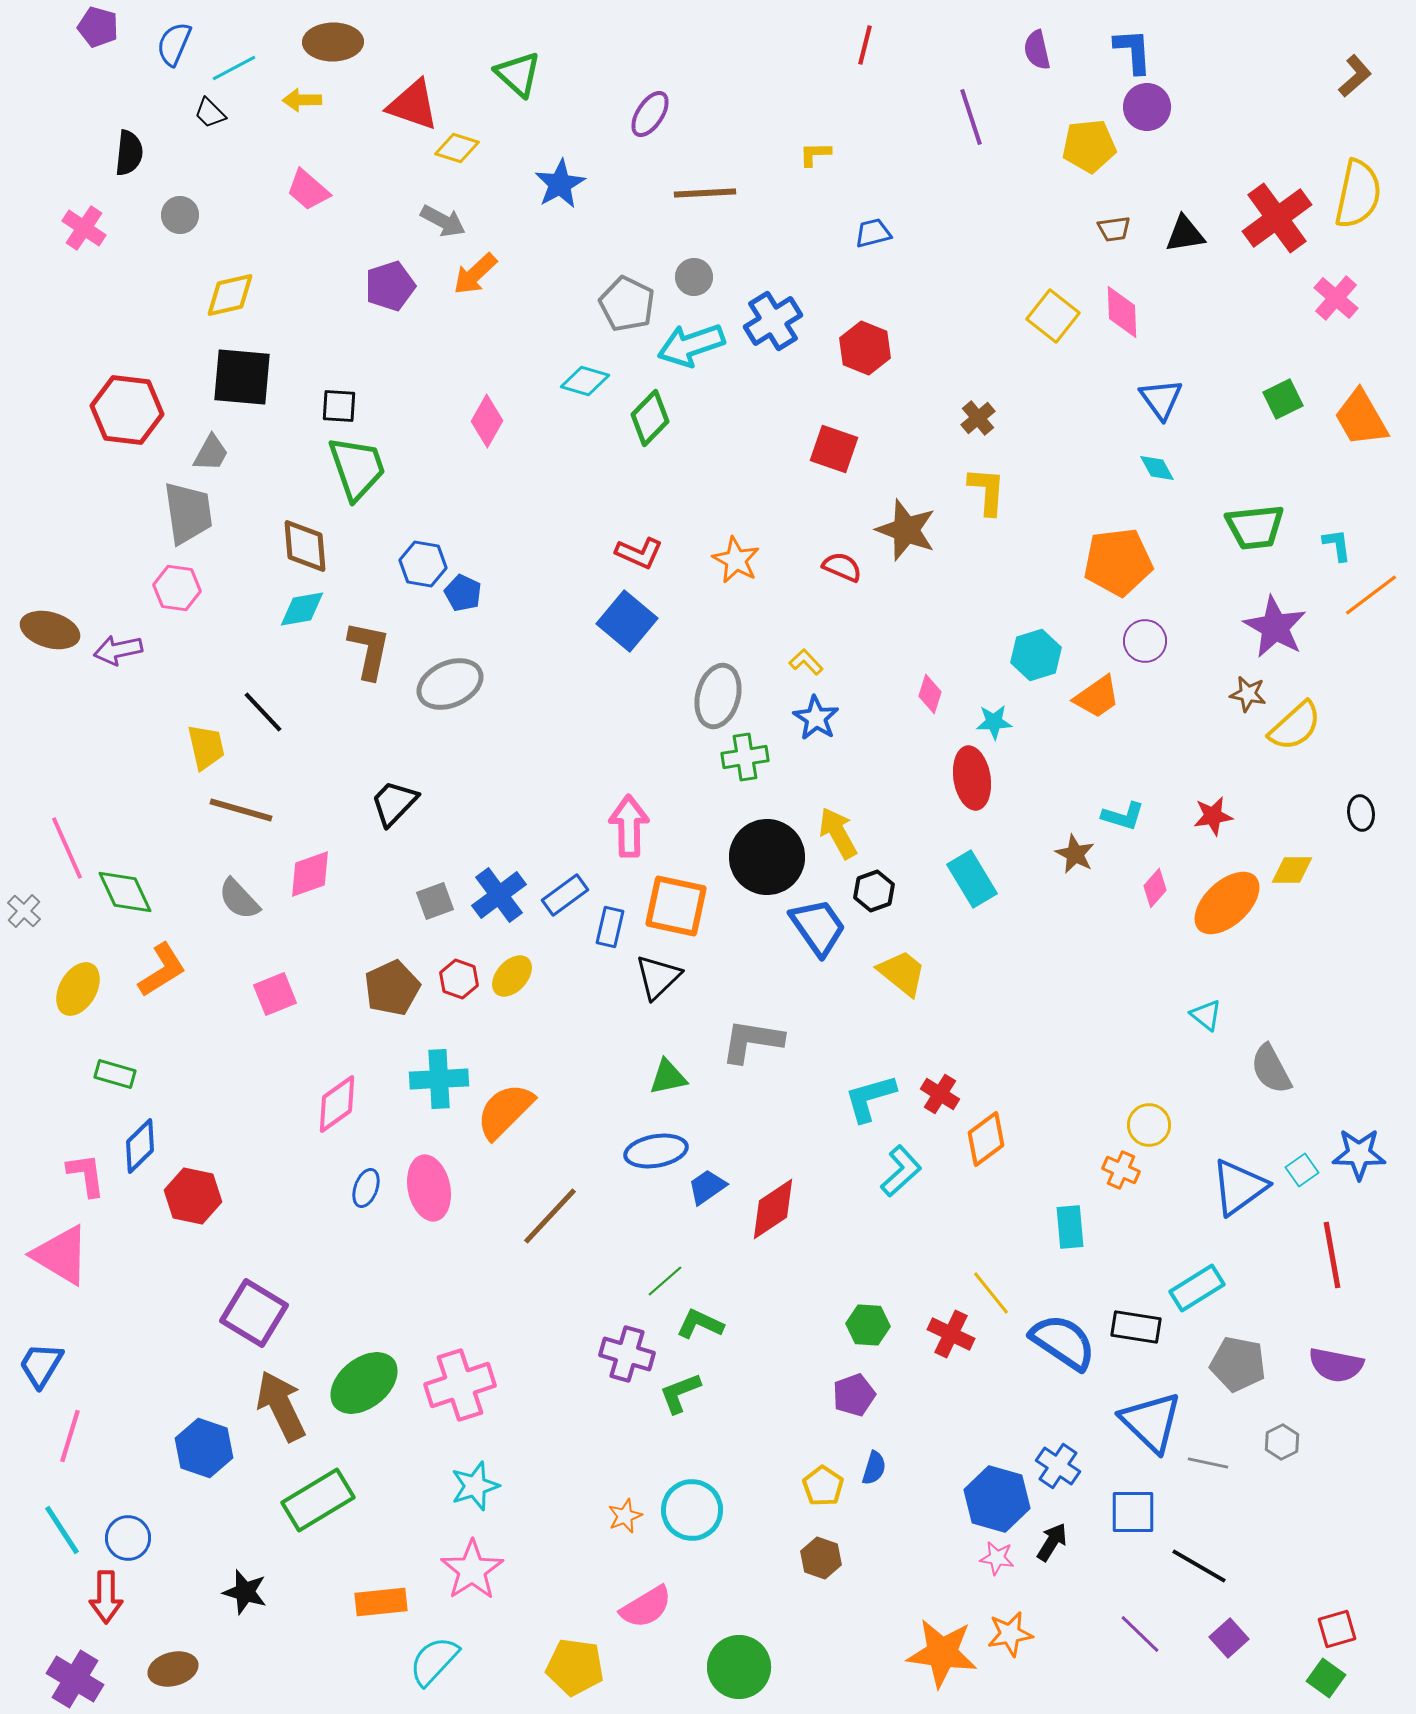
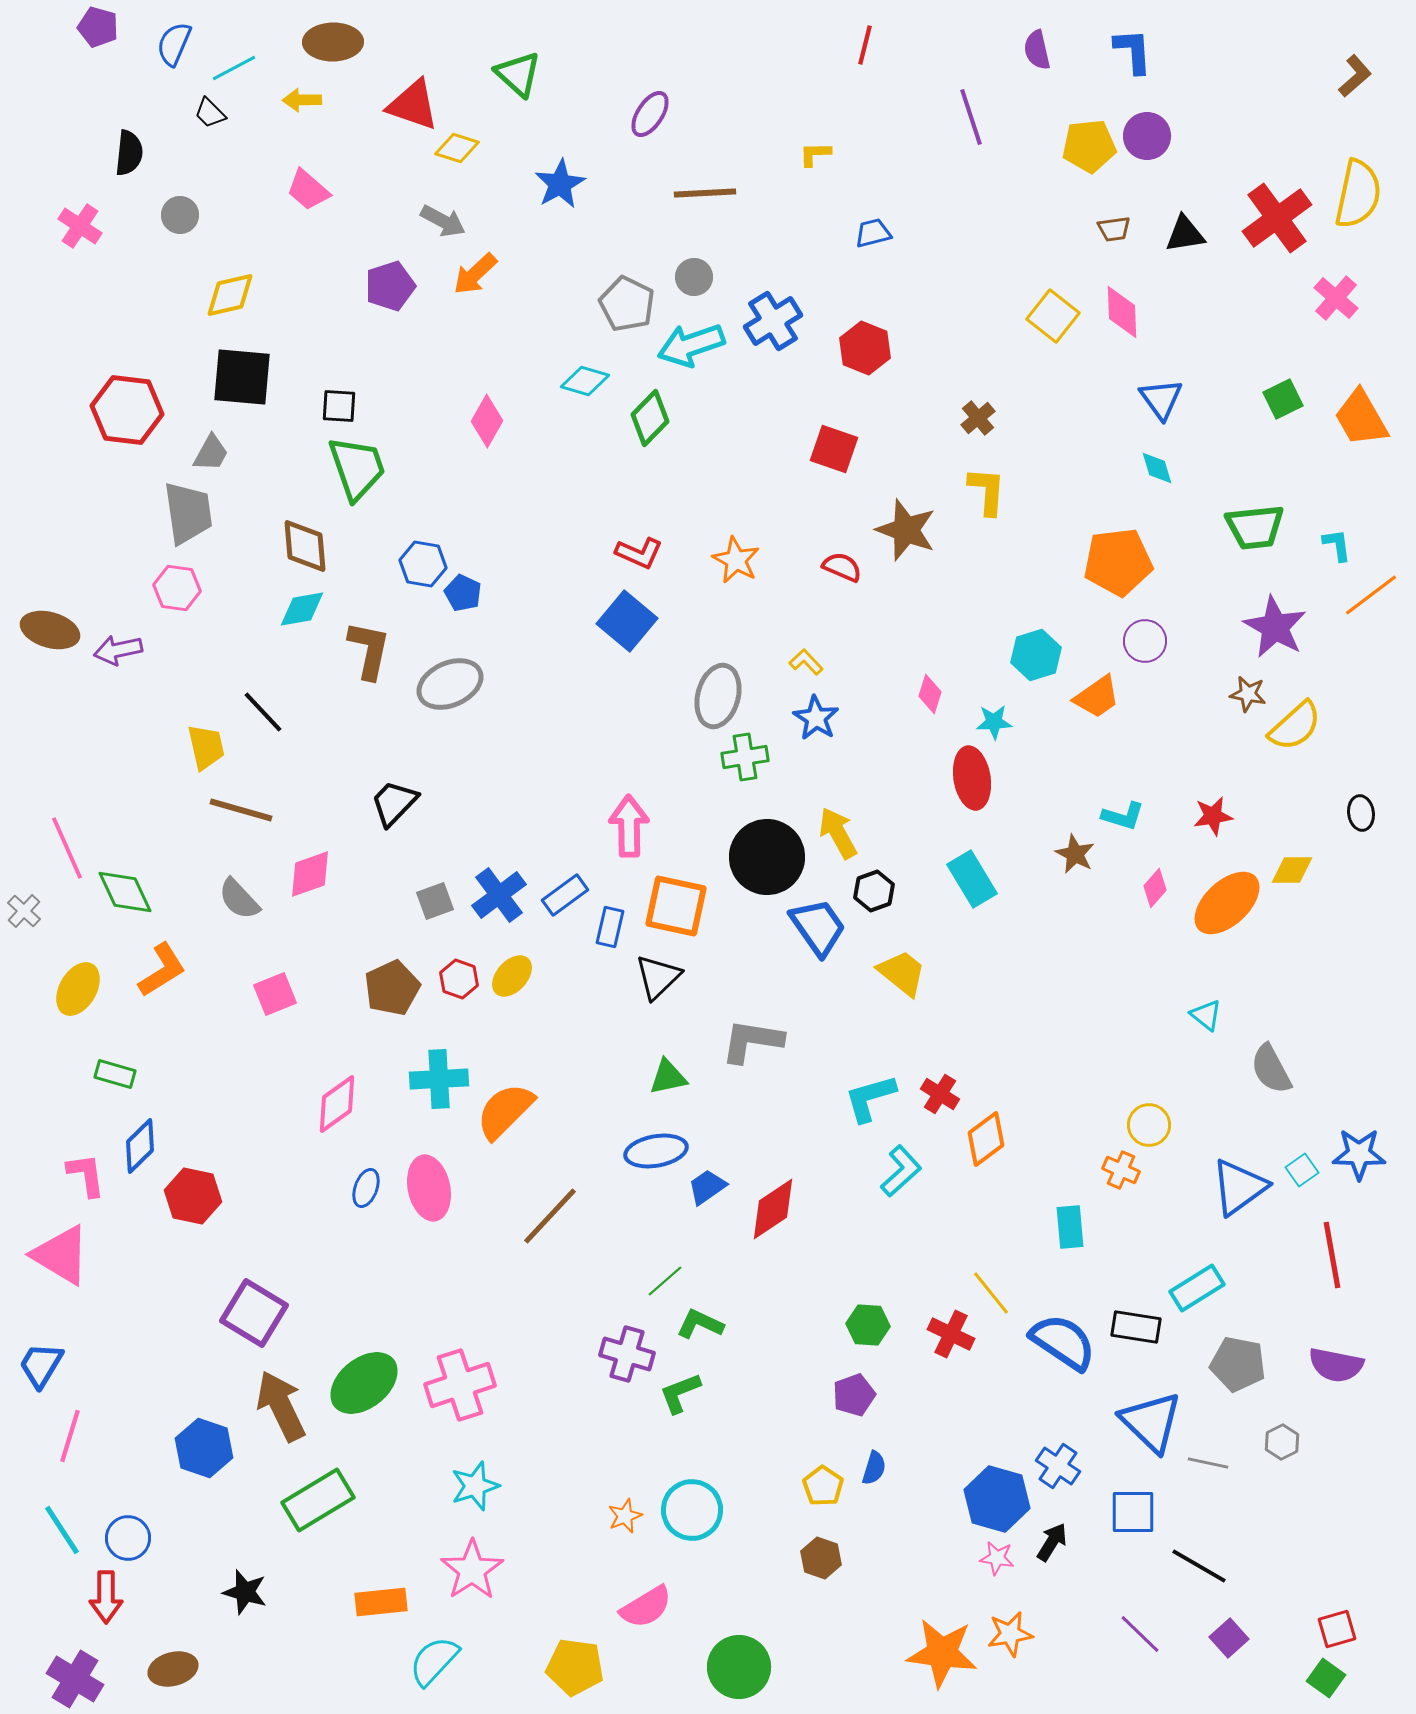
purple circle at (1147, 107): moved 29 px down
pink cross at (84, 228): moved 4 px left, 2 px up
cyan diamond at (1157, 468): rotated 12 degrees clockwise
